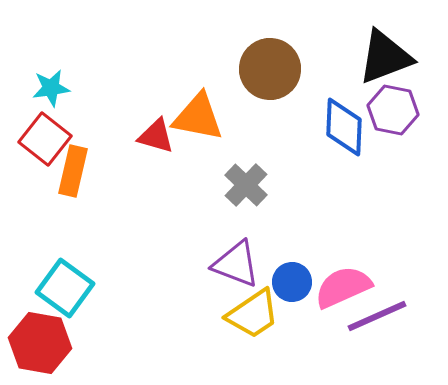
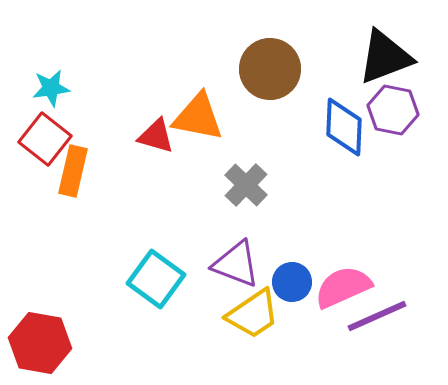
cyan square: moved 91 px right, 9 px up
